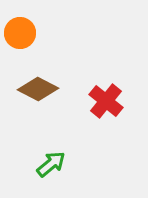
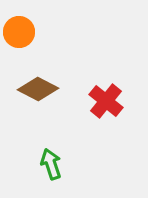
orange circle: moved 1 px left, 1 px up
green arrow: rotated 68 degrees counterclockwise
